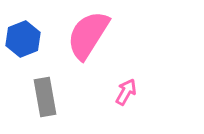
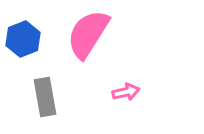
pink semicircle: moved 1 px up
pink arrow: rotated 48 degrees clockwise
